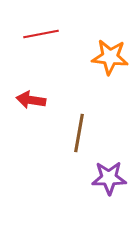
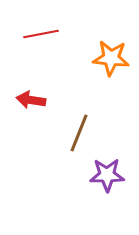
orange star: moved 1 px right, 1 px down
brown line: rotated 12 degrees clockwise
purple star: moved 2 px left, 3 px up
